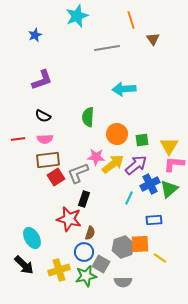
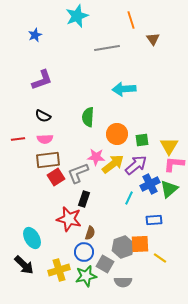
gray square: moved 4 px right
